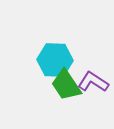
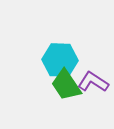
cyan hexagon: moved 5 px right
